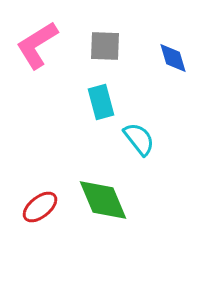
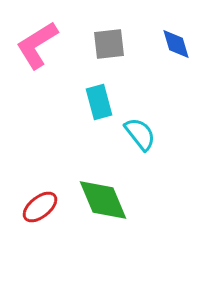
gray square: moved 4 px right, 2 px up; rotated 8 degrees counterclockwise
blue diamond: moved 3 px right, 14 px up
cyan rectangle: moved 2 px left
cyan semicircle: moved 1 px right, 5 px up
